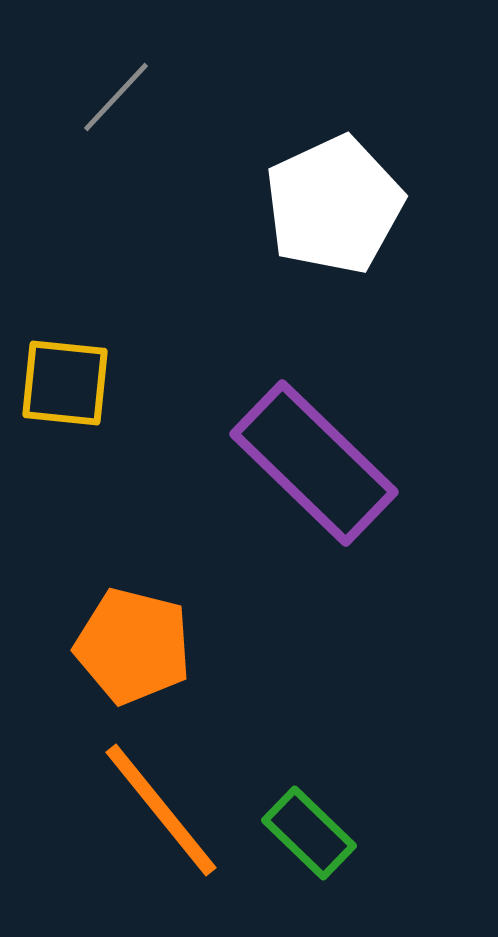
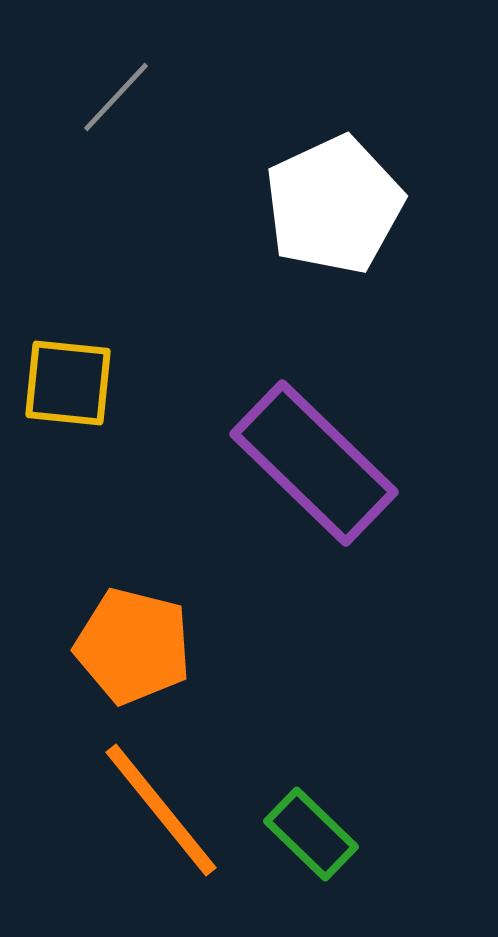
yellow square: moved 3 px right
green rectangle: moved 2 px right, 1 px down
